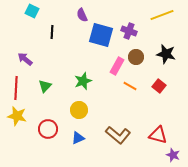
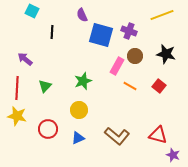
brown circle: moved 1 px left, 1 px up
red line: moved 1 px right
brown L-shape: moved 1 px left, 1 px down
